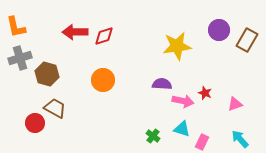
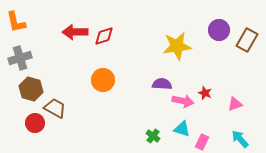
orange L-shape: moved 5 px up
brown hexagon: moved 16 px left, 15 px down
